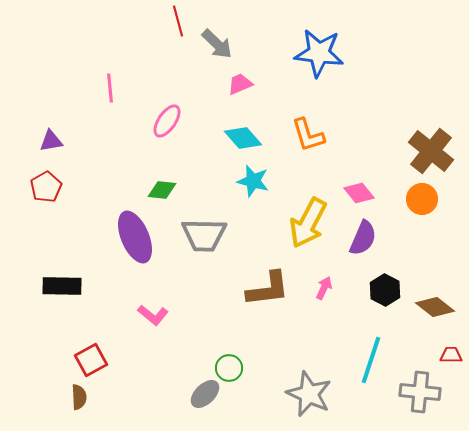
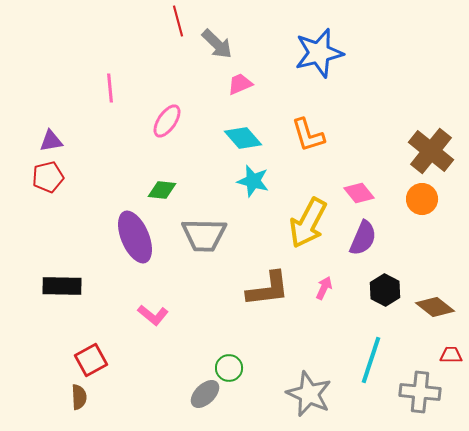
blue star: rotated 21 degrees counterclockwise
red pentagon: moved 2 px right, 10 px up; rotated 16 degrees clockwise
